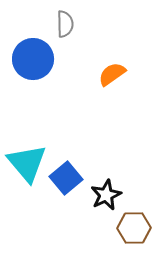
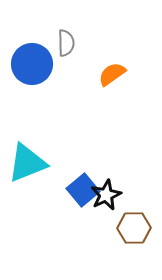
gray semicircle: moved 1 px right, 19 px down
blue circle: moved 1 px left, 5 px down
cyan triangle: rotated 48 degrees clockwise
blue square: moved 17 px right, 12 px down
